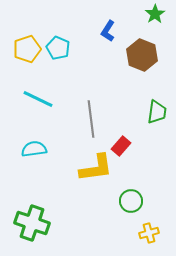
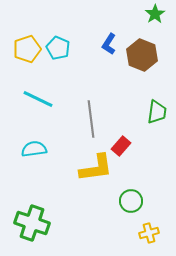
blue L-shape: moved 1 px right, 13 px down
